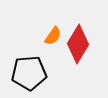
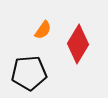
orange semicircle: moved 10 px left, 6 px up
